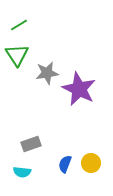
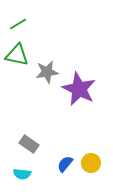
green line: moved 1 px left, 1 px up
green triangle: rotated 45 degrees counterclockwise
gray star: moved 1 px up
gray rectangle: moved 2 px left; rotated 54 degrees clockwise
blue semicircle: rotated 18 degrees clockwise
cyan semicircle: moved 2 px down
